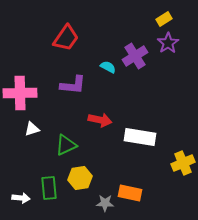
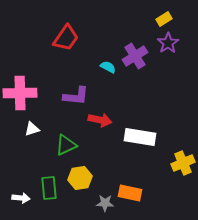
purple L-shape: moved 3 px right, 11 px down
